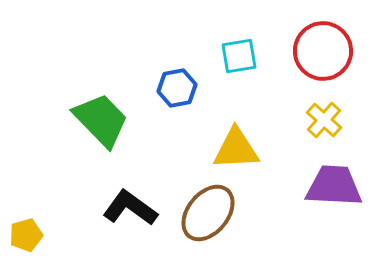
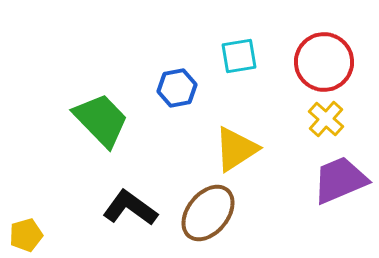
red circle: moved 1 px right, 11 px down
yellow cross: moved 2 px right, 1 px up
yellow triangle: rotated 30 degrees counterclockwise
purple trapezoid: moved 6 px right, 6 px up; rotated 26 degrees counterclockwise
